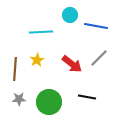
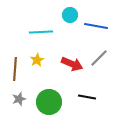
red arrow: rotated 15 degrees counterclockwise
gray star: rotated 16 degrees counterclockwise
